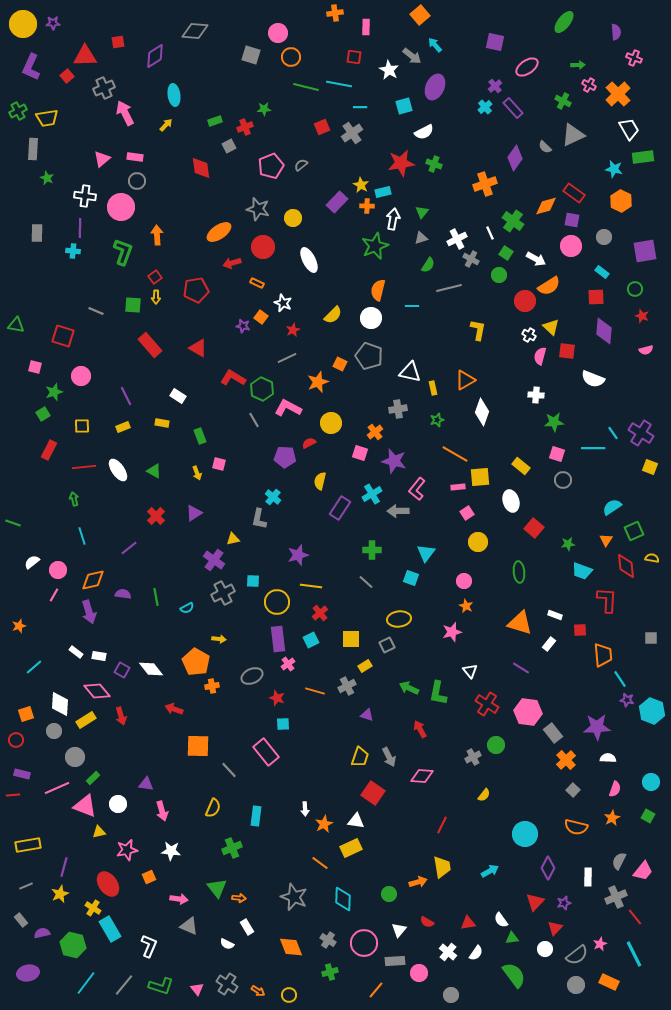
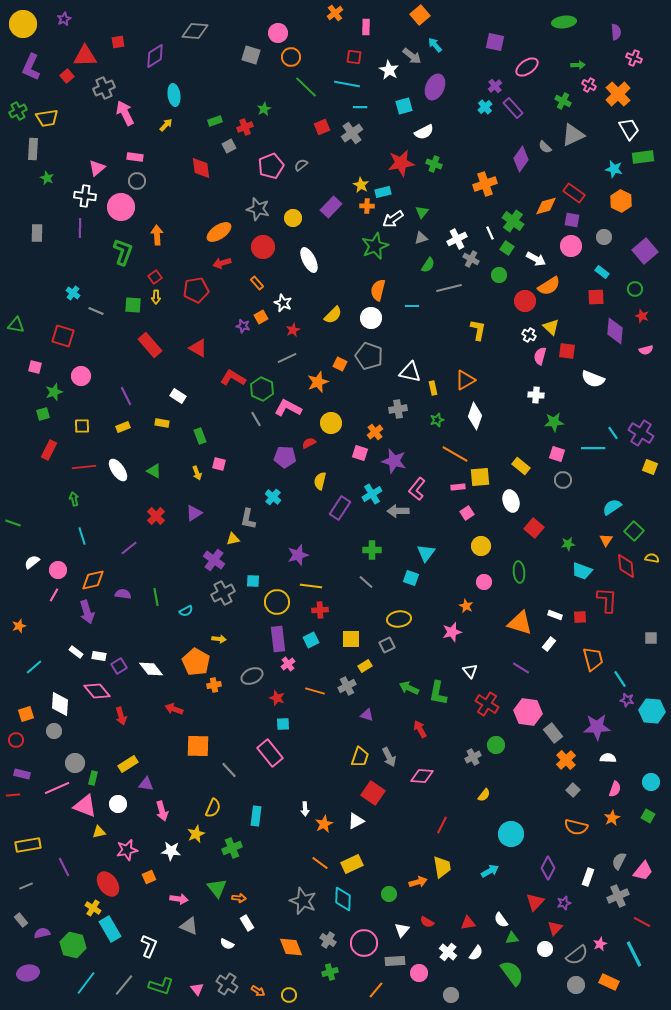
orange cross at (335, 13): rotated 28 degrees counterclockwise
green ellipse at (564, 22): rotated 45 degrees clockwise
purple star at (53, 23): moved 11 px right, 4 px up; rotated 24 degrees counterclockwise
cyan line at (339, 84): moved 8 px right
green line at (306, 87): rotated 30 degrees clockwise
green star at (264, 109): rotated 24 degrees counterclockwise
purple diamond at (515, 158): moved 6 px right, 1 px down
pink triangle at (102, 159): moved 5 px left, 9 px down
purple rectangle at (337, 202): moved 6 px left, 5 px down
white arrow at (393, 219): rotated 135 degrees counterclockwise
cyan cross at (73, 251): moved 42 px down; rotated 32 degrees clockwise
purple square at (645, 251): rotated 30 degrees counterclockwise
green square at (506, 253): moved 1 px right, 5 px up
red arrow at (232, 263): moved 10 px left
orange rectangle at (257, 283): rotated 24 degrees clockwise
orange square at (261, 317): rotated 24 degrees clockwise
purple diamond at (604, 331): moved 11 px right
white diamond at (482, 412): moved 7 px left, 4 px down
green square at (43, 414): rotated 16 degrees clockwise
gray line at (254, 420): moved 2 px right, 1 px up
gray L-shape at (259, 519): moved 11 px left
green square at (634, 531): rotated 24 degrees counterclockwise
yellow circle at (478, 542): moved 3 px right, 4 px down
pink circle at (464, 581): moved 20 px right, 1 px down
cyan semicircle at (187, 608): moved 1 px left, 3 px down
purple arrow at (89, 612): moved 2 px left
red cross at (320, 613): moved 3 px up; rotated 35 degrees clockwise
red square at (580, 630): moved 13 px up
orange trapezoid at (603, 655): moved 10 px left, 4 px down; rotated 10 degrees counterclockwise
purple square at (122, 670): moved 3 px left, 4 px up; rotated 28 degrees clockwise
orange cross at (212, 686): moved 2 px right, 1 px up
cyan hexagon at (652, 711): rotated 15 degrees counterclockwise
yellow rectangle at (86, 720): moved 42 px right, 44 px down
pink rectangle at (266, 752): moved 4 px right, 1 px down
gray circle at (75, 757): moved 6 px down
green rectangle at (93, 778): rotated 32 degrees counterclockwise
white triangle at (356, 821): rotated 36 degrees counterclockwise
cyan circle at (525, 834): moved 14 px left
yellow rectangle at (351, 848): moved 1 px right, 16 px down
purple line at (64, 867): rotated 42 degrees counterclockwise
white rectangle at (588, 877): rotated 18 degrees clockwise
yellow star at (60, 894): moved 136 px right, 60 px up
gray star at (294, 897): moved 9 px right, 4 px down
gray cross at (616, 897): moved 2 px right, 1 px up
red line at (635, 917): moved 7 px right, 5 px down; rotated 24 degrees counterclockwise
white rectangle at (247, 927): moved 4 px up
white triangle at (399, 930): moved 3 px right
green semicircle at (514, 975): moved 2 px left, 2 px up
